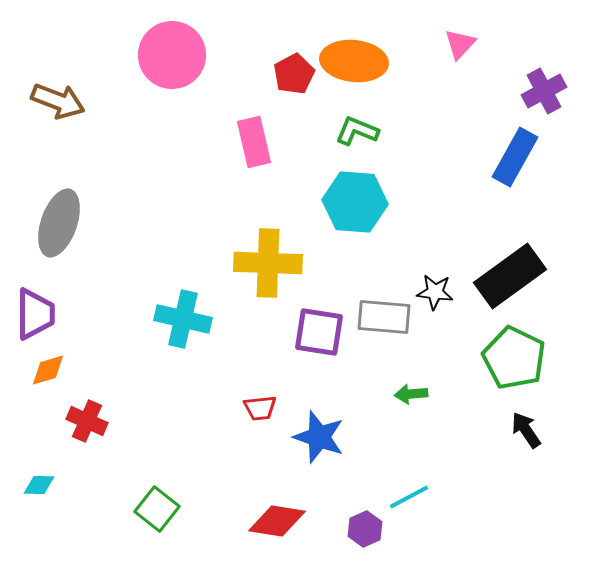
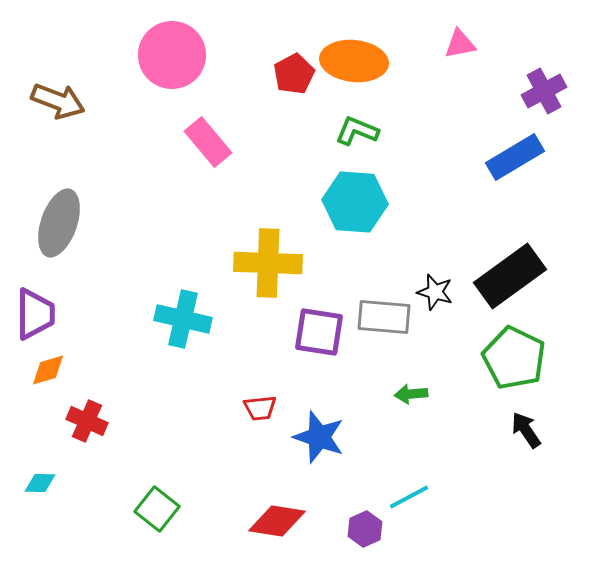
pink triangle: rotated 36 degrees clockwise
pink rectangle: moved 46 px left; rotated 27 degrees counterclockwise
blue rectangle: rotated 30 degrees clockwise
black star: rotated 9 degrees clockwise
cyan diamond: moved 1 px right, 2 px up
